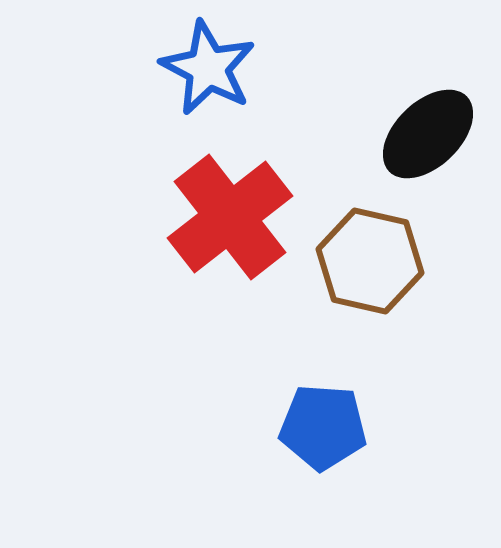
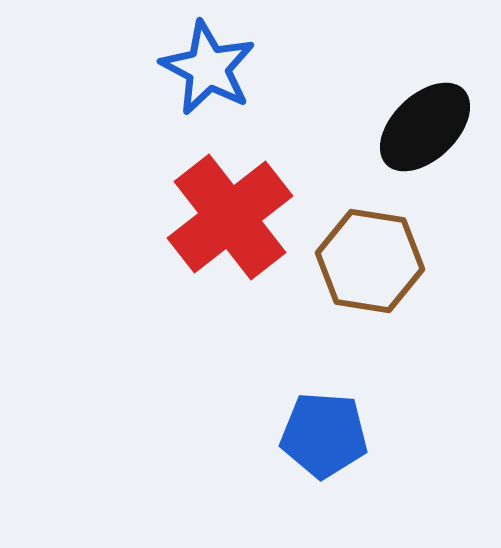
black ellipse: moved 3 px left, 7 px up
brown hexagon: rotated 4 degrees counterclockwise
blue pentagon: moved 1 px right, 8 px down
